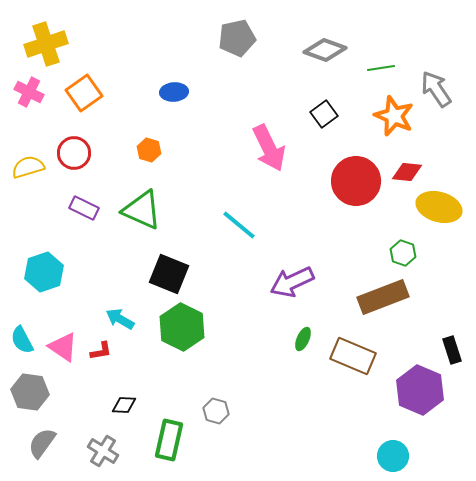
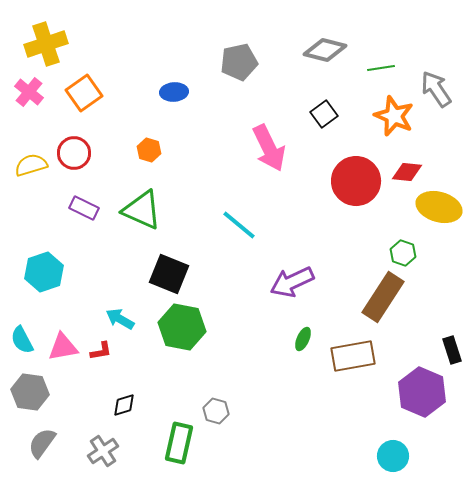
gray pentagon at (237, 38): moved 2 px right, 24 px down
gray diamond at (325, 50): rotated 6 degrees counterclockwise
pink cross at (29, 92): rotated 12 degrees clockwise
yellow semicircle at (28, 167): moved 3 px right, 2 px up
brown rectangle at (383, 297): rotated 36 degrees counterclockwise
green hexagon at (182, 327): rotated 15 degrees counterclockwise
pink triangle at (63, 347): rotated 44 degrees counterclockwise
brown rectangle at (353, 356): rotated 33 degrees counterclockwise
purple hexagon at (420, 390): moved 2 px right, 2 px down
black diamond at (124, 405): rotated 20 degrees counterclockwise
green rectangle at (169, 440): moved 10 px right, 3 px down
gray cross at (103, 451): rotated 24 degrees clockwise
